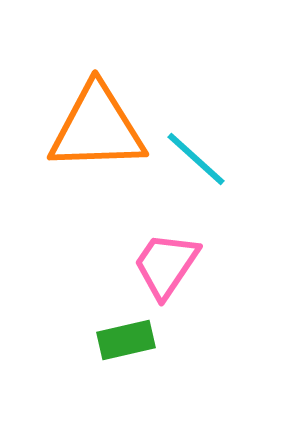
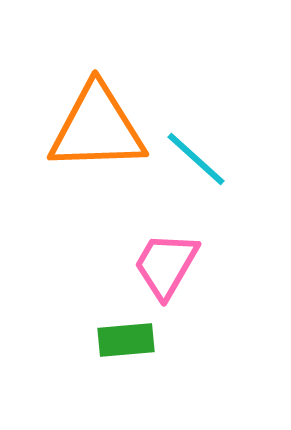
pink trapezoid: rotated 4 degrees counterclockwise
green rectangle: rotated 8 degrees clockwise
